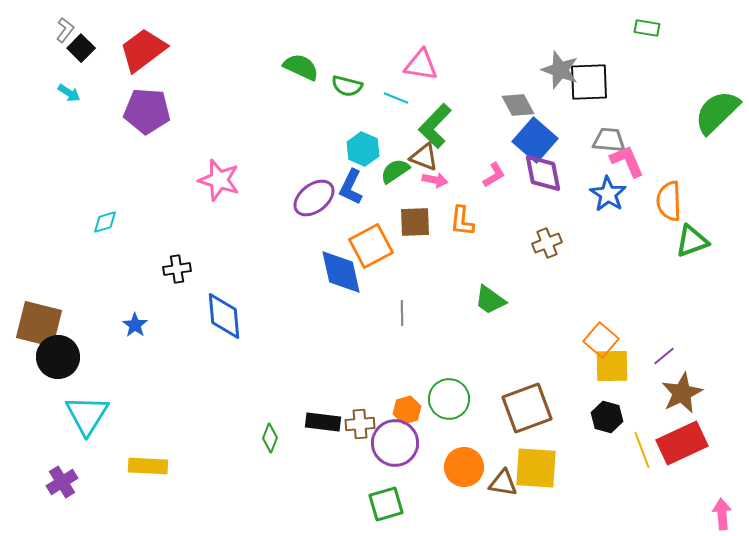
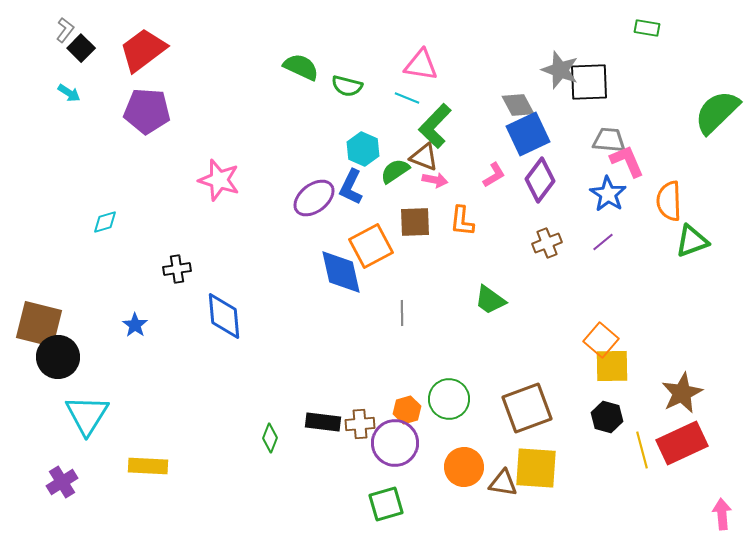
cyan line at (396, 98): moved 11 px right
blue square at (535, 140): moved 7 px left, 6 px up; rotated 24 degrees clockwise
purple diamond at (543, 173): moved 3 px left, 7 px down; rotated 48 degrees clockwise
purple line at (664, 356): moved 61 px left, 114 px up
yellow line at (642, 450): rotated 6 degrees clockwise
